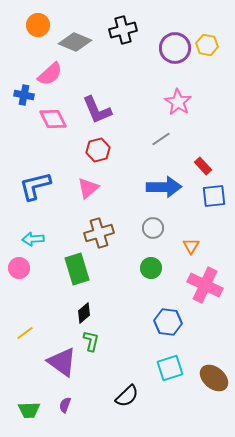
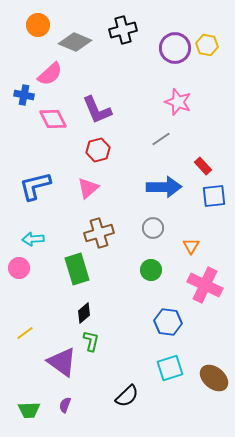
pink star: rotated 12 degrees counterclockwise
green circle: moved 2 px down
